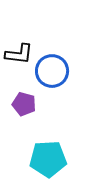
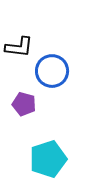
black L-shape: moved 7 px up
cyan pentagon: rotated 15 degrees counterclockwise
